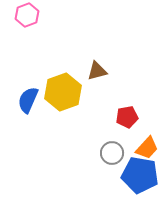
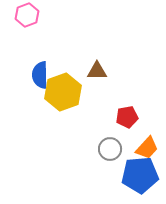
brown triangle: rotated 15 degrees clockwise
blue semicircle: moved 12 px right, 25 px up; rotated 24 degrees counterclockwise
gray circle: moved 2 px left, 4 px up
blue pentagon: rotated 15 degrees counterclockwise
